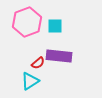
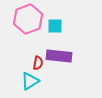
pink hexagon: moved 1 px right, 3 px up
red semicircle: rotated 40 degrees counterclockwise
